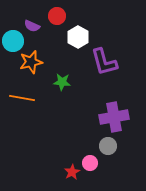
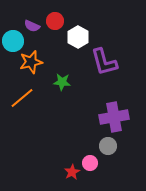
red circle: moved 2 px left, 5 px down
orange line: rotated 50 degrees counterclockwise
